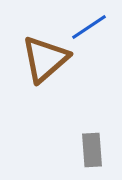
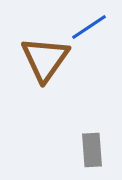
brown triangle: rotated 14 degrees counterclockwise
